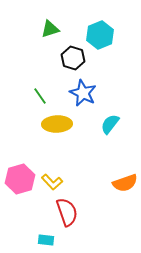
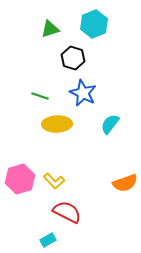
cyan hexagon: moved 6 px left, 11 px up
green line: rotated 36 degrees counterclockwise
yellow L-shape: moved 2 px right, 1 px up
red semicircle: rotated 44 degrees counterclockwise
cyan rectangle: moved 2 px right; rotated 35 degrees counterclockwise
